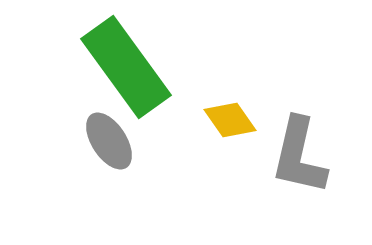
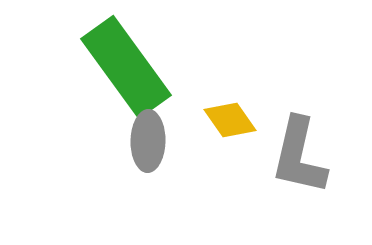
gray ellipse: moved 39 px right; rotated 34 degrees clockwise
